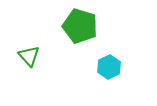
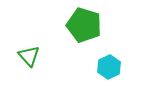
green pentagon: moved 4 px right, 1 px up
